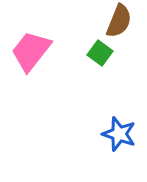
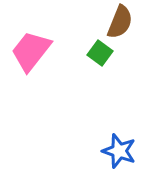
brown semicircle: moved 1 px right, 1 px down
blue star: moved 17 px down
